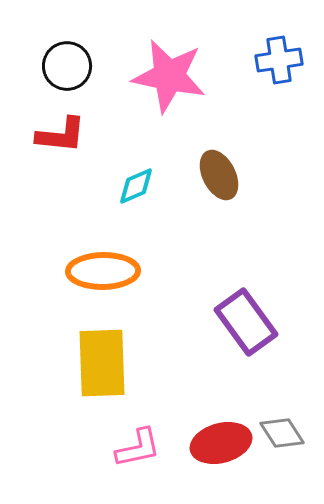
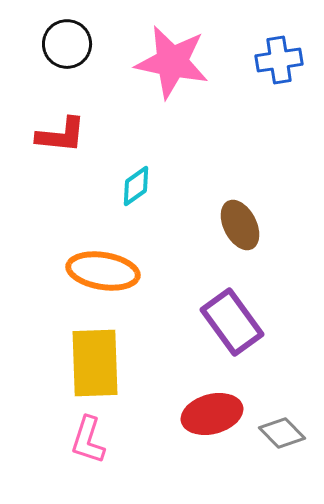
black circle: moved 22 px up
pink star: moved 3 px right, 14 px up
brown ellipse: moved 21 px right, 50 px down
cyan diamond: rotated 12 degrees counterclockwise
orange ellipse: rotated 10 degrees clockwise
purple rectangle: moved 14 px left
yellow rectangle: moved 7 px left
gray diamond: rotated 12 degrees counterclockwise
red ellipse: moved 9 px left, 29 px up
pink L-shape: moved 50 px left, 8 px up; rotated 120 degrees clockwise
